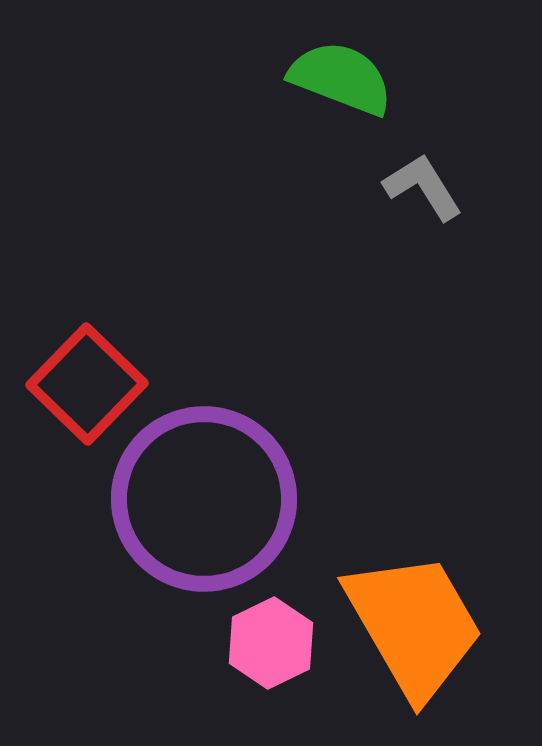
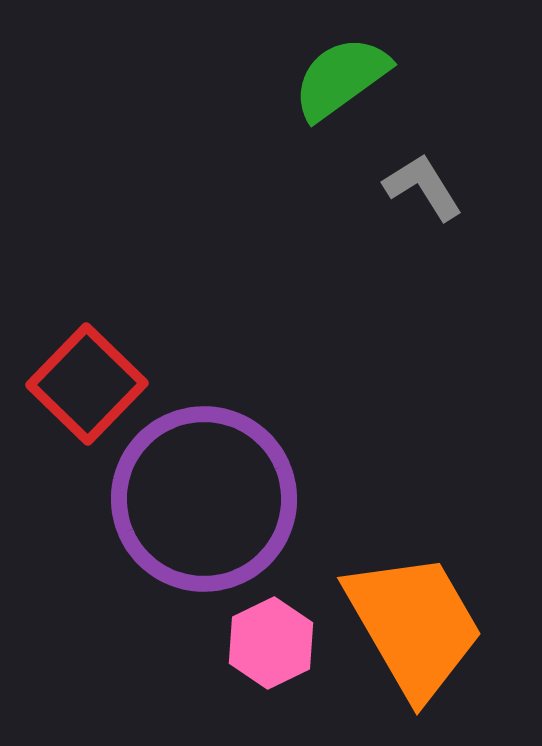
green semicircle: rotated 57 degrees counterclockwise
